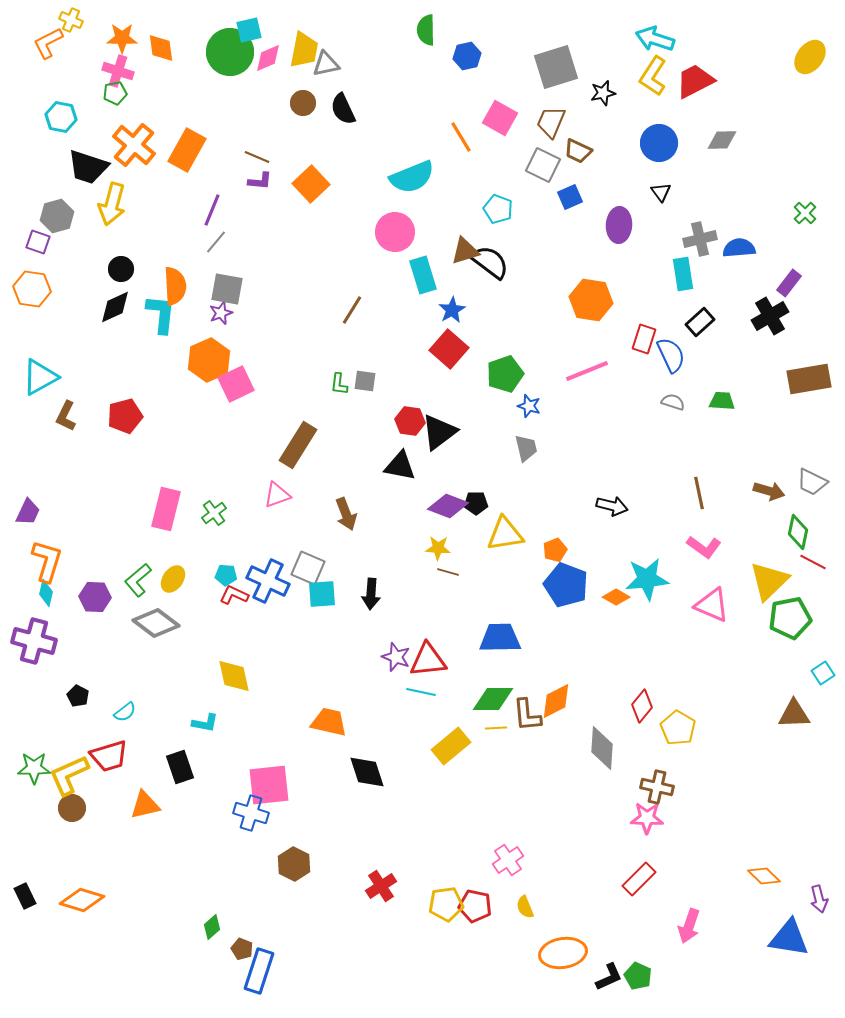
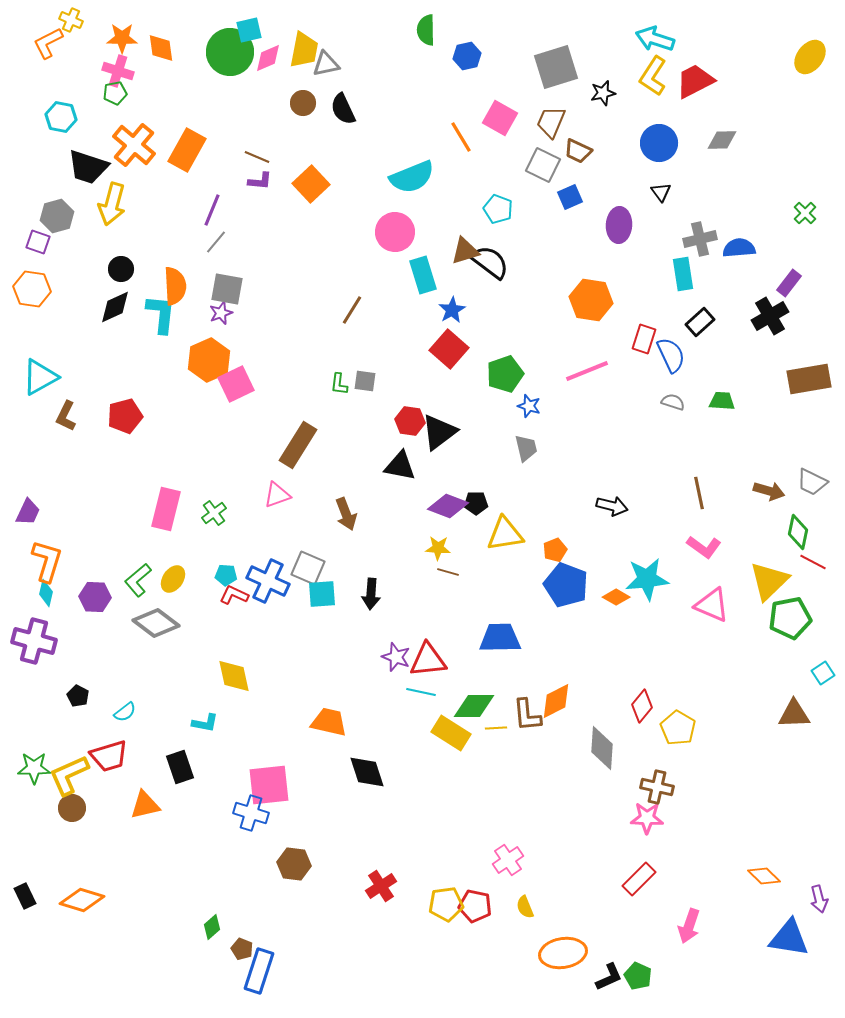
green diamond at (493, 699): moved 19 px left, 7 px down
yellow rectangle at (451, 746): moved 13 px up; rotated 72 degrees clockwise
brown hexagon at (294, 864): rotated 20 degrees counterclockwise
